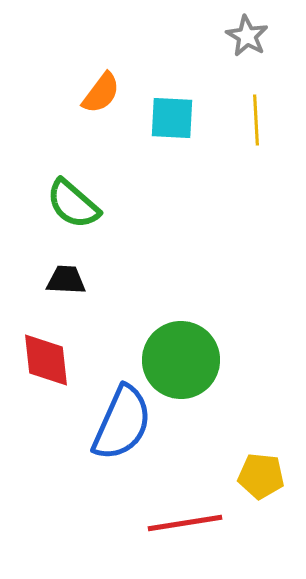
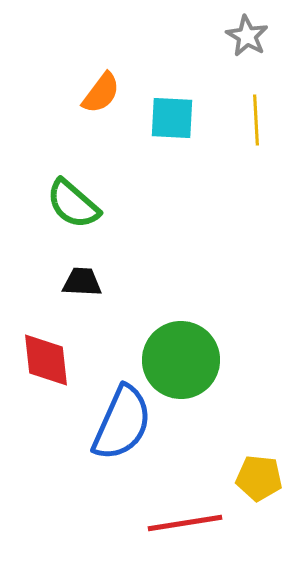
black trapezoid: moved 16 px right, 2 px down
yellow pentagon: moved 2 px left, 2 px down
